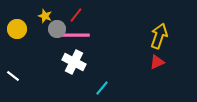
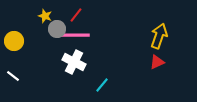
yellow circle: moved 3 px left, 12 px down
cyan line: moved 3 px up
